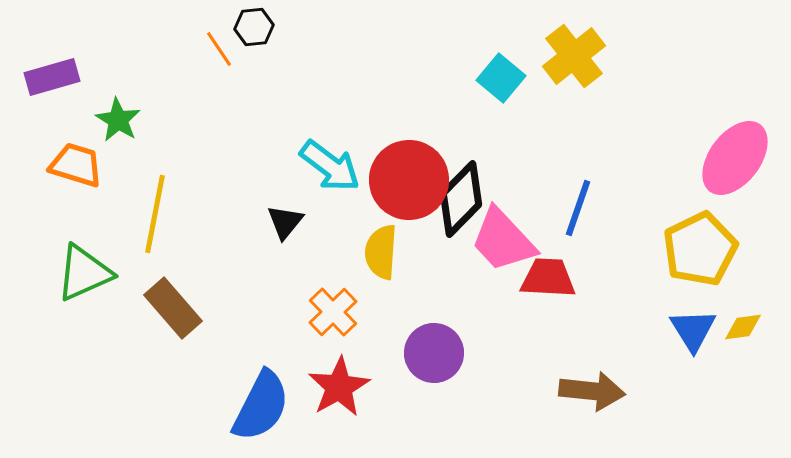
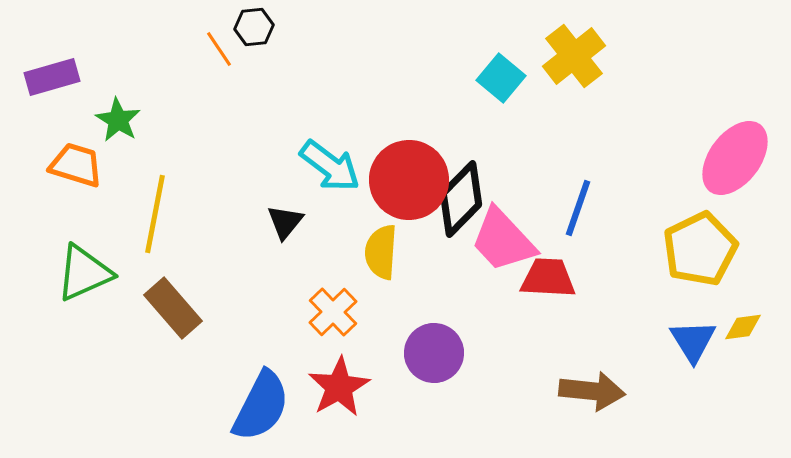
blue triangle: moved 11 px down
